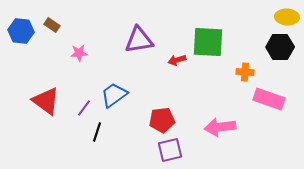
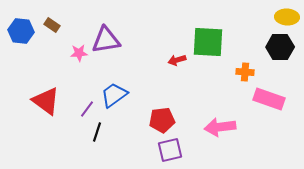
purple triangle: moved 33 px left
purple line: moved 3 px right, 1 px down
